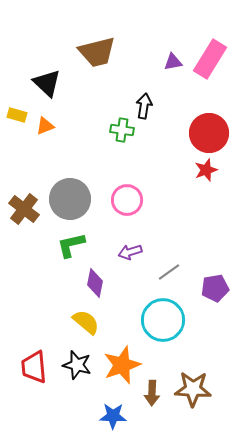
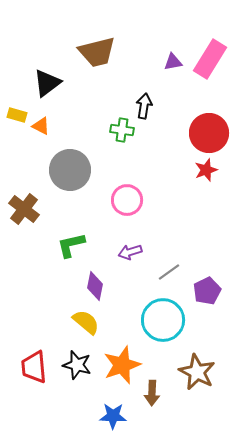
black triangle: rotated 40 degrees clockwise
orange triangle: moved 4 px left; rotated 48 degrees clockwise
gray circle: moved 29 px up
purple diamond: moved 3 px down
purple pentagon: moved 8 px left, 3 px down; rotated 16 degrees counterclockwise
brown star: moved 4 px right, 17 px up; rotated 24 degrees clockwise
